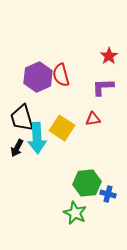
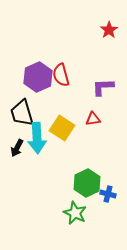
red star: moved 26 px up
black trapezoid: moved 5 px up
green hexagon: rotated 20 degrees counterclockwise
